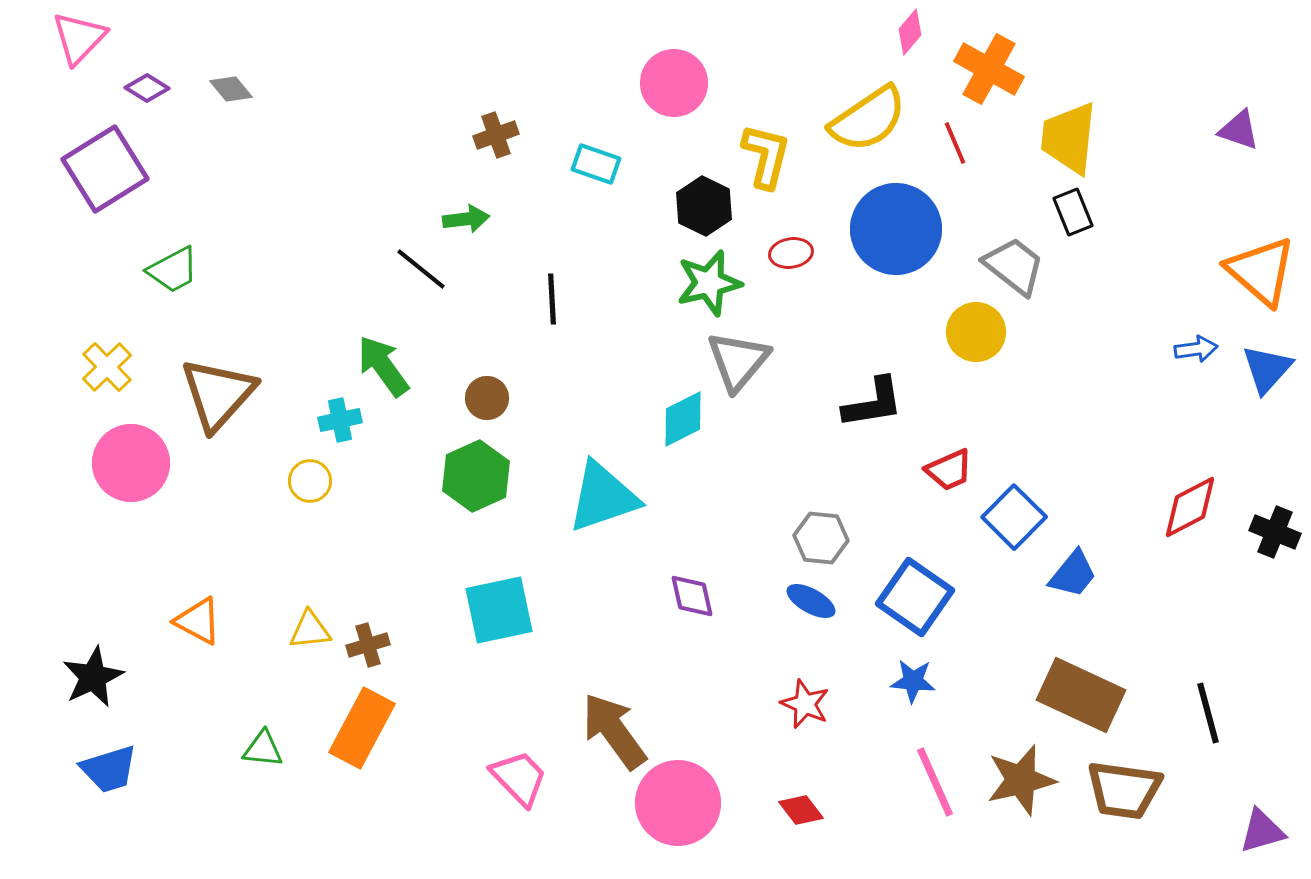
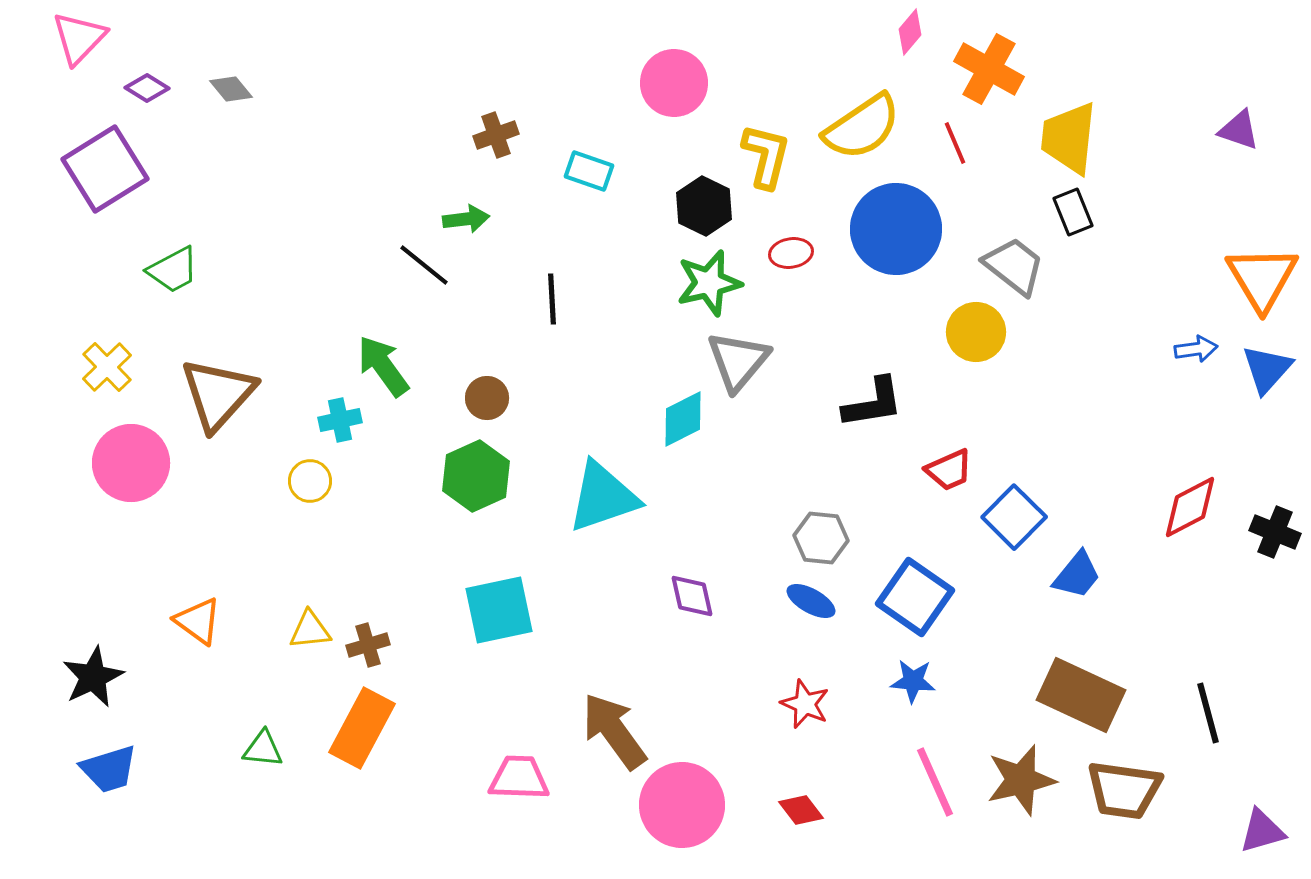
yellow semicircle at (868, 119): moved 6 px left, 8 px down
cyan rectangle at (596, 164): moved 7 px left, 7 px down
black line at (421, 269): moved 3 px right, 4 px up
orange triangle at (1261, 271): moved 1 px right, 7 px down; rotated 18 degrees clockwise
blue trapezoid at (1073, 574): moved 4 px right, 1 px down
orange triangle at (198, 621): rotated 8 degrees clockwise
pink trapezoid at (519, 778): rotated 44 degrees counterclockwise
pink circle at (678, 803): moved 4 px right, 2 px down
